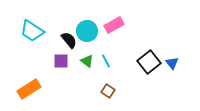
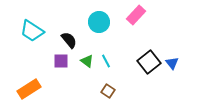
pink rectangle: moved 22 px right, 10 px up; rotated 18 degrees counterclockwise
cyan circle: moved 12 px right, 9 px up
